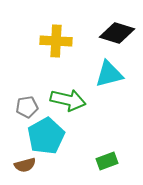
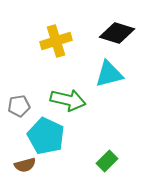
yellow cross: rotated 20 degrees counterclockwise
gray pentagon: moved 8 px left, 1 px up
cyan pentagon: rotated 18 degrees counterclockwise
green rectangle: rotated 25 degrees counterclockwise
